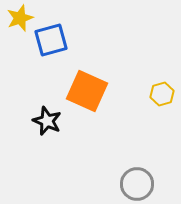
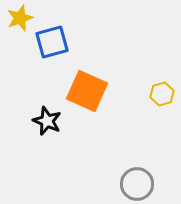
blue square: moved 1 px right, 2 px down
